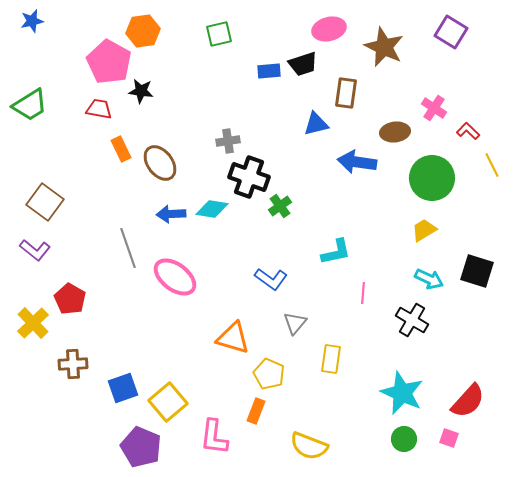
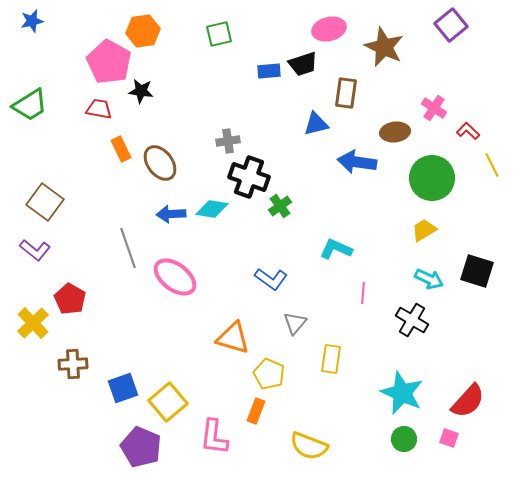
purple square at (451, 32): moved 7 px up; rotated 20 degrees clockwise
cyan L-shape at (336, 252): moved 3 px up; rotated 144 degrees counterclockwise
